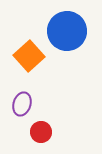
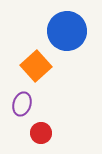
orange square: moved 7 px right, 10 px down
red circle: moved 1 px down
